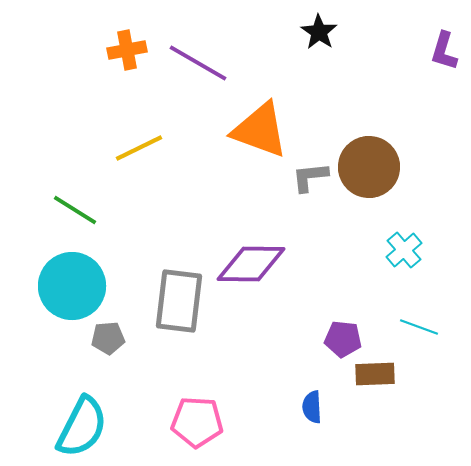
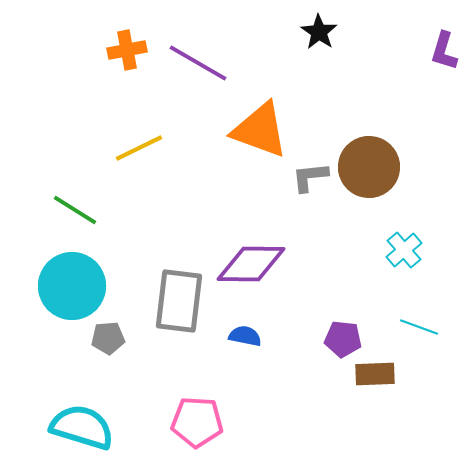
blue semicircle: moved 67 px left, 71 px up; rotated 104 degrees clockwise
cyan semicircle: rotated 100 degrees counterclockwise
